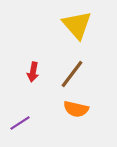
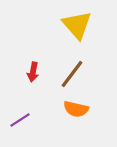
purple line: moved 3 px up
